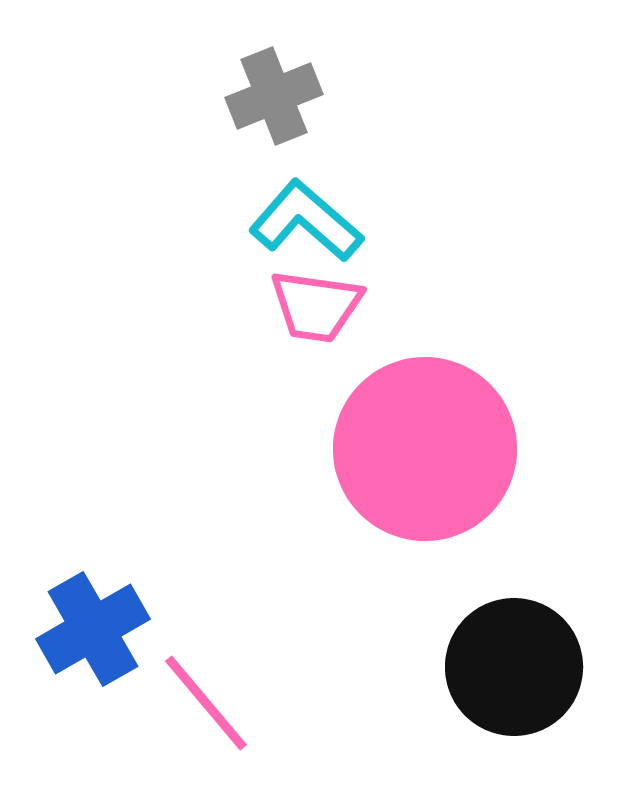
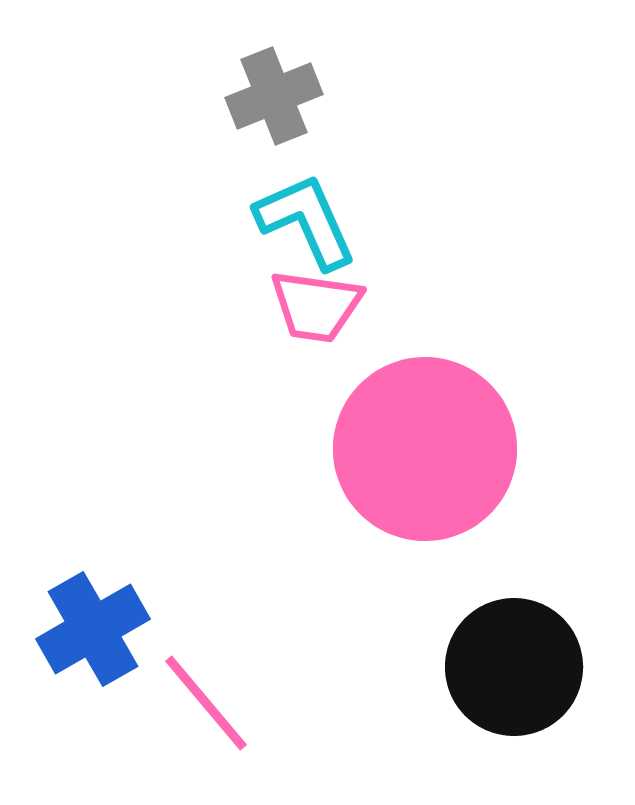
cyan L-shape: rotated 25 degrees clockwise
